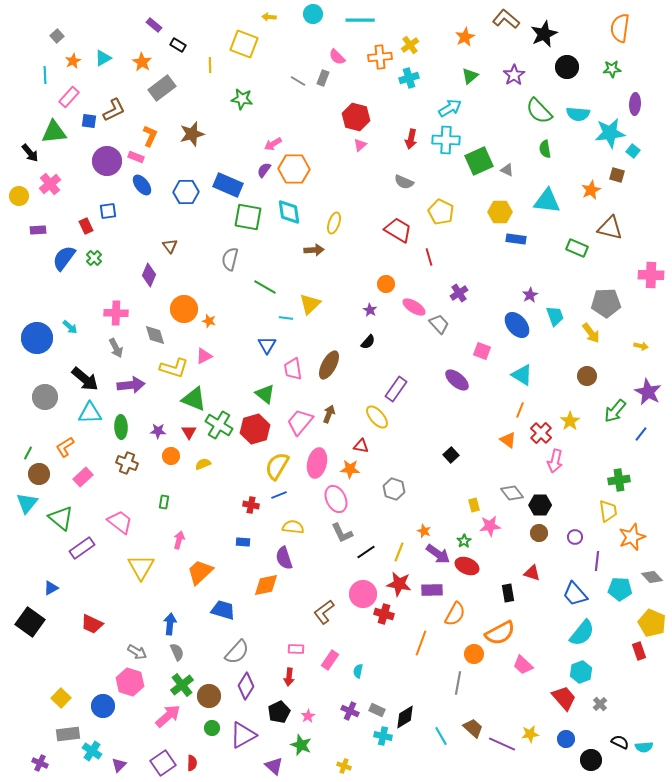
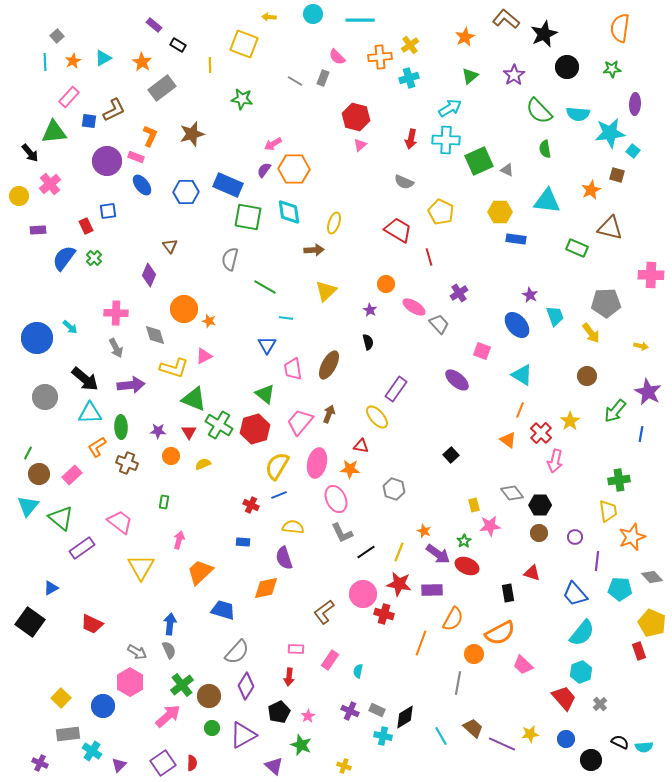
cyan line at (45, 75): moved 13 px up
gray line at (298, 81): moved 3 px left
purple star at (530, 295): rotated 14 degrees counterclockwise
yellow triangle at (310, 304): moved 16 px right, 13 px up
black semicircle at (368, 342): rotated 56 degrees counterclockwise
blue line at (641, 434): rotated 28 degrees counterclockwise
orange L-shape at (65, 447): moved 32 px right
pink rectangle at (83, 477): moved 11 px left, 2 px up
cyan triangle at (27, 503): moved 1 px right, 3 px down
red cross at (251, 505): rotated 14 degrees clockwise
orange diamond at (266, 585): moved 3 px down
orange semicircle at (455, 614): moved 2 px left, 5 px down
gray semicircle at (177, 652): moved 8 px left, 2 px up
pink hexagon at (130, 682): rotated 12 degrees clockwise
